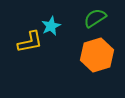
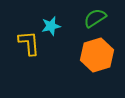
cyan star: rotated 12 degrees clockwise
yellow L-shape: moved 1 px left, 1 px down; rotated 84 degrees counterclockwise
